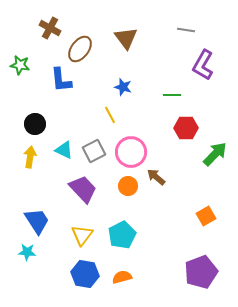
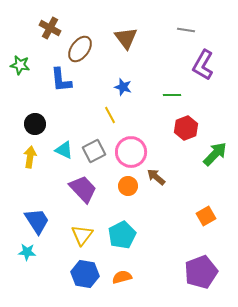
red hexagon: rotated 20 degrees counterclockwise
